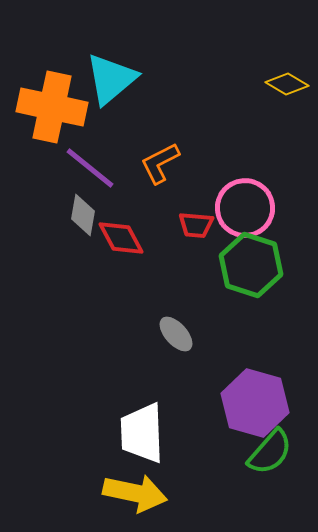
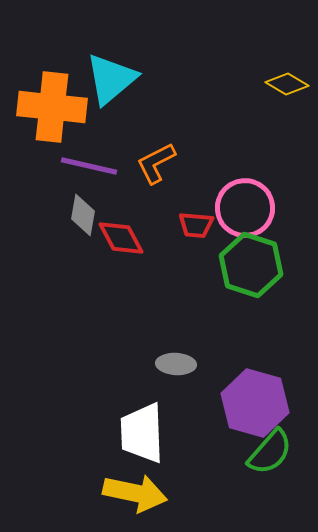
orange cross: rotated 6 degrees counterclockwise
orange L-shape: moved 4 px left
purple line: moved 1 px left, 2 px up; rotated 26 degrees counterclockwise
gray ellipse: moved 30 px down; rotated 45 degrees counterclockwise
